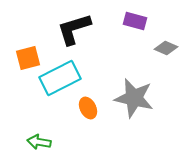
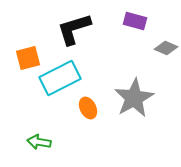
gray star: rotated 30 degrees clockwise
